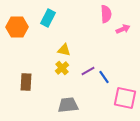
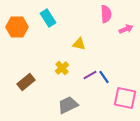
cyan rectangle: rotated 60 degrees counterclockwise
pink arrow: moved 3 px right
yellow triangle: moved 15 px right, 6 px up
purple line: moved 2 px right, 4 px down
brown rectangle: rotated 48 degrees clockwise
gray trapezoid: rotated 20 degrees counterclockwise
